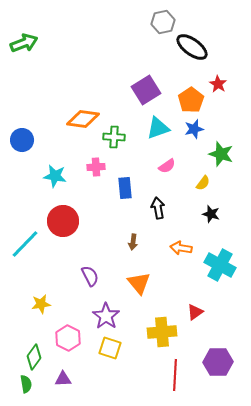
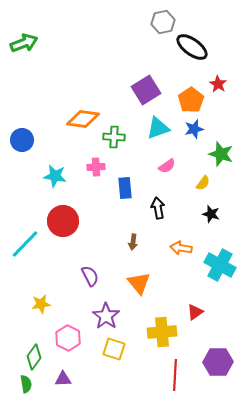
yellow square: moved 4 px right, 1 px down
